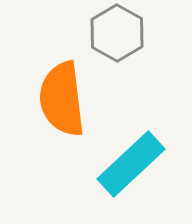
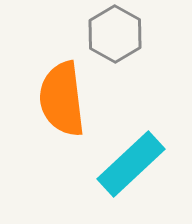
gray hexagon: moved 2 px left, 1 px down
